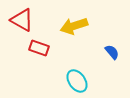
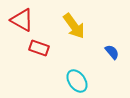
yellow arrow: rotated 108 degrees counterclockwise
